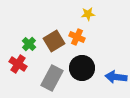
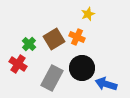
yellow star: rotated 16 degrees counterclockwise
brown square: moved 2 px up
blue arrow: moved 10 px left, 7 px down; rotated 10 degrees clockwise
